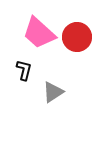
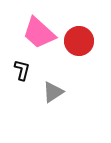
red circle: moved 2 px right, 4 px down
black L-shape: moved 2 px left
